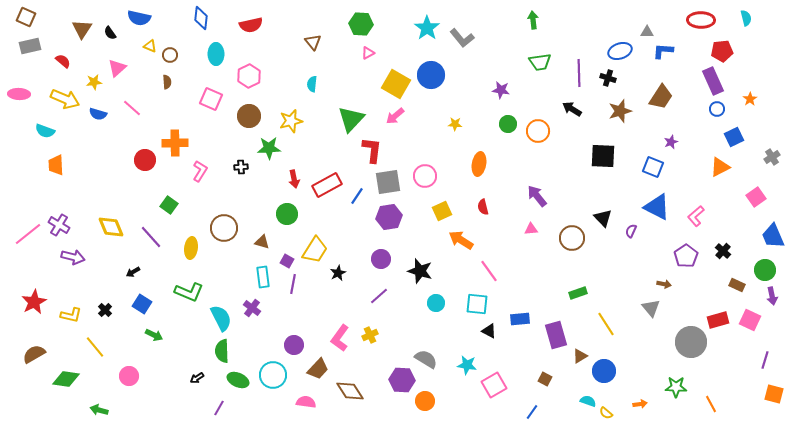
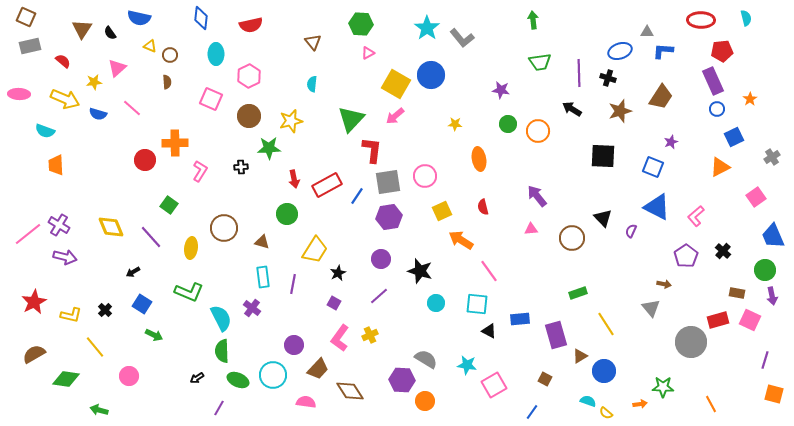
orange ellipse at (479, 164): moved 5 px up; rotated 20 degrees counterclockwise
purple arrow at (73, 257): moved 8 px left
purple square at (287, 261): moved 47 px right, 42 px down
brown rectangle at (737, 285): moved 8 px down; rotated 14 degrees counterclockwise
green star at (676, 387): moved 13 px left
